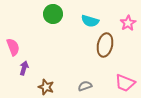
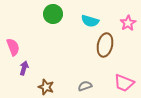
pink trapezoid: moved 1 px left
